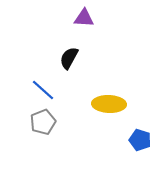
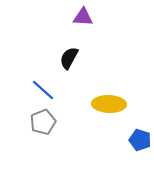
purple triangle: moved 1 px left, 1 px up
